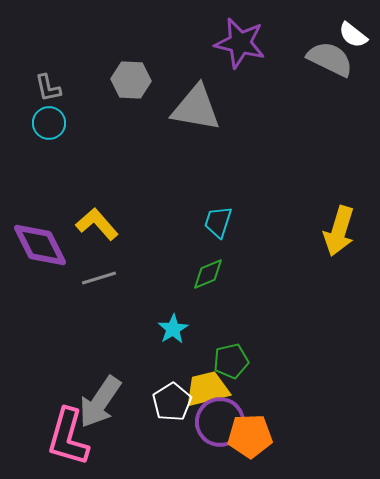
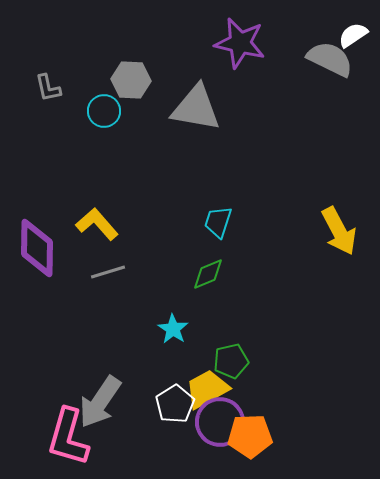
white semicircle: rotated 108 degrees clockwise
cyan circle: moved 55 px right, 12 px up
yellow arrow: rotated 45 degrees counterclockwise
purple diamond: moved 3 px left, 3 px down; rotated 28 degrees clockwise
gray line: moved 9 px right, 6 px up
cyan star: rotated 8 degrees counterclockwise
yellow trapezoid: rotated 15 degrees counterclockwise
white pentagon: moved 3 px right, 2 px down
